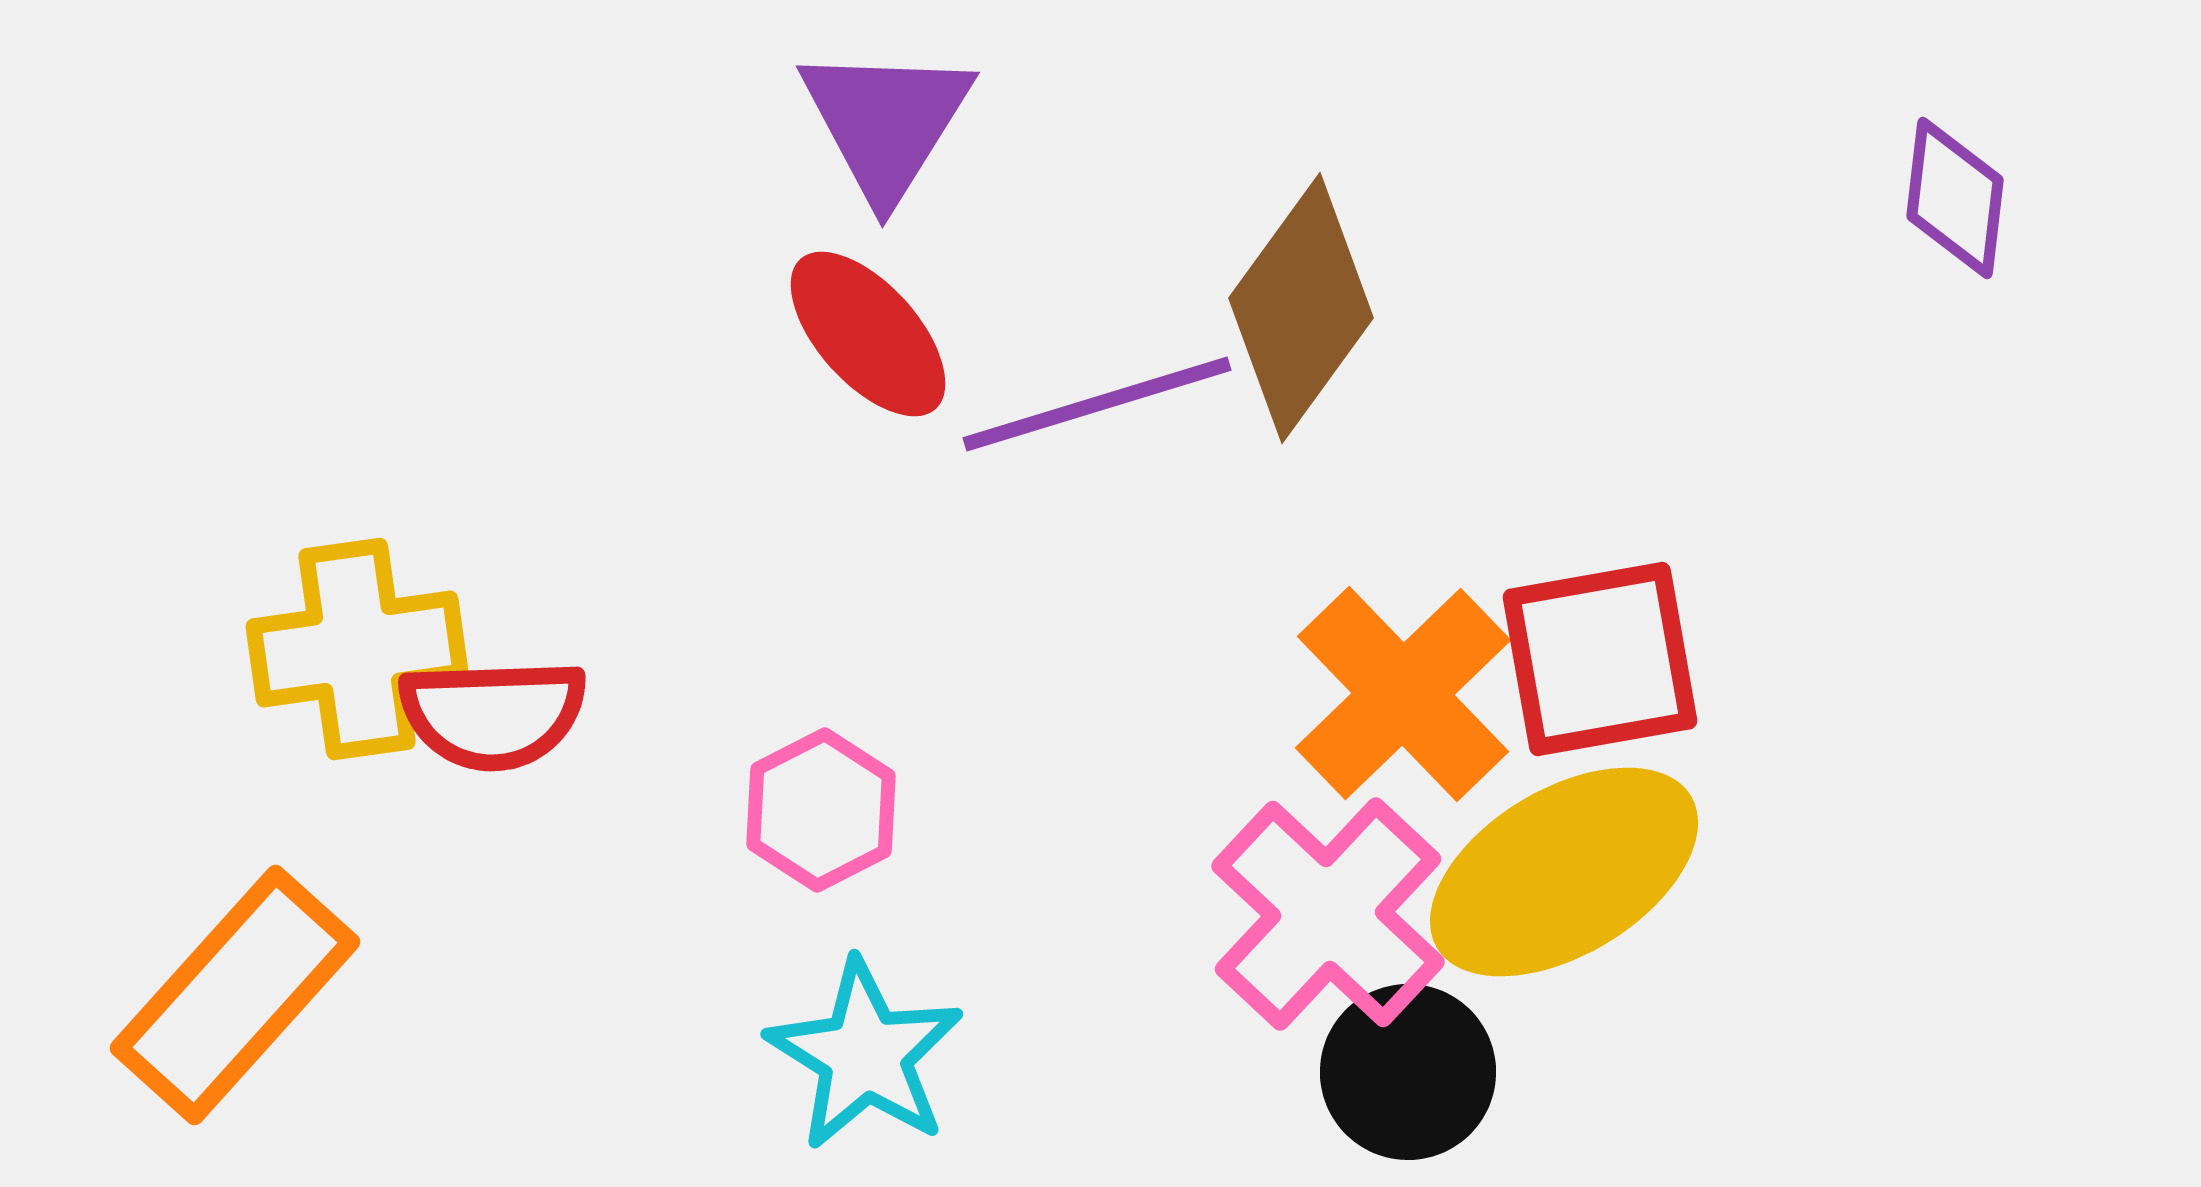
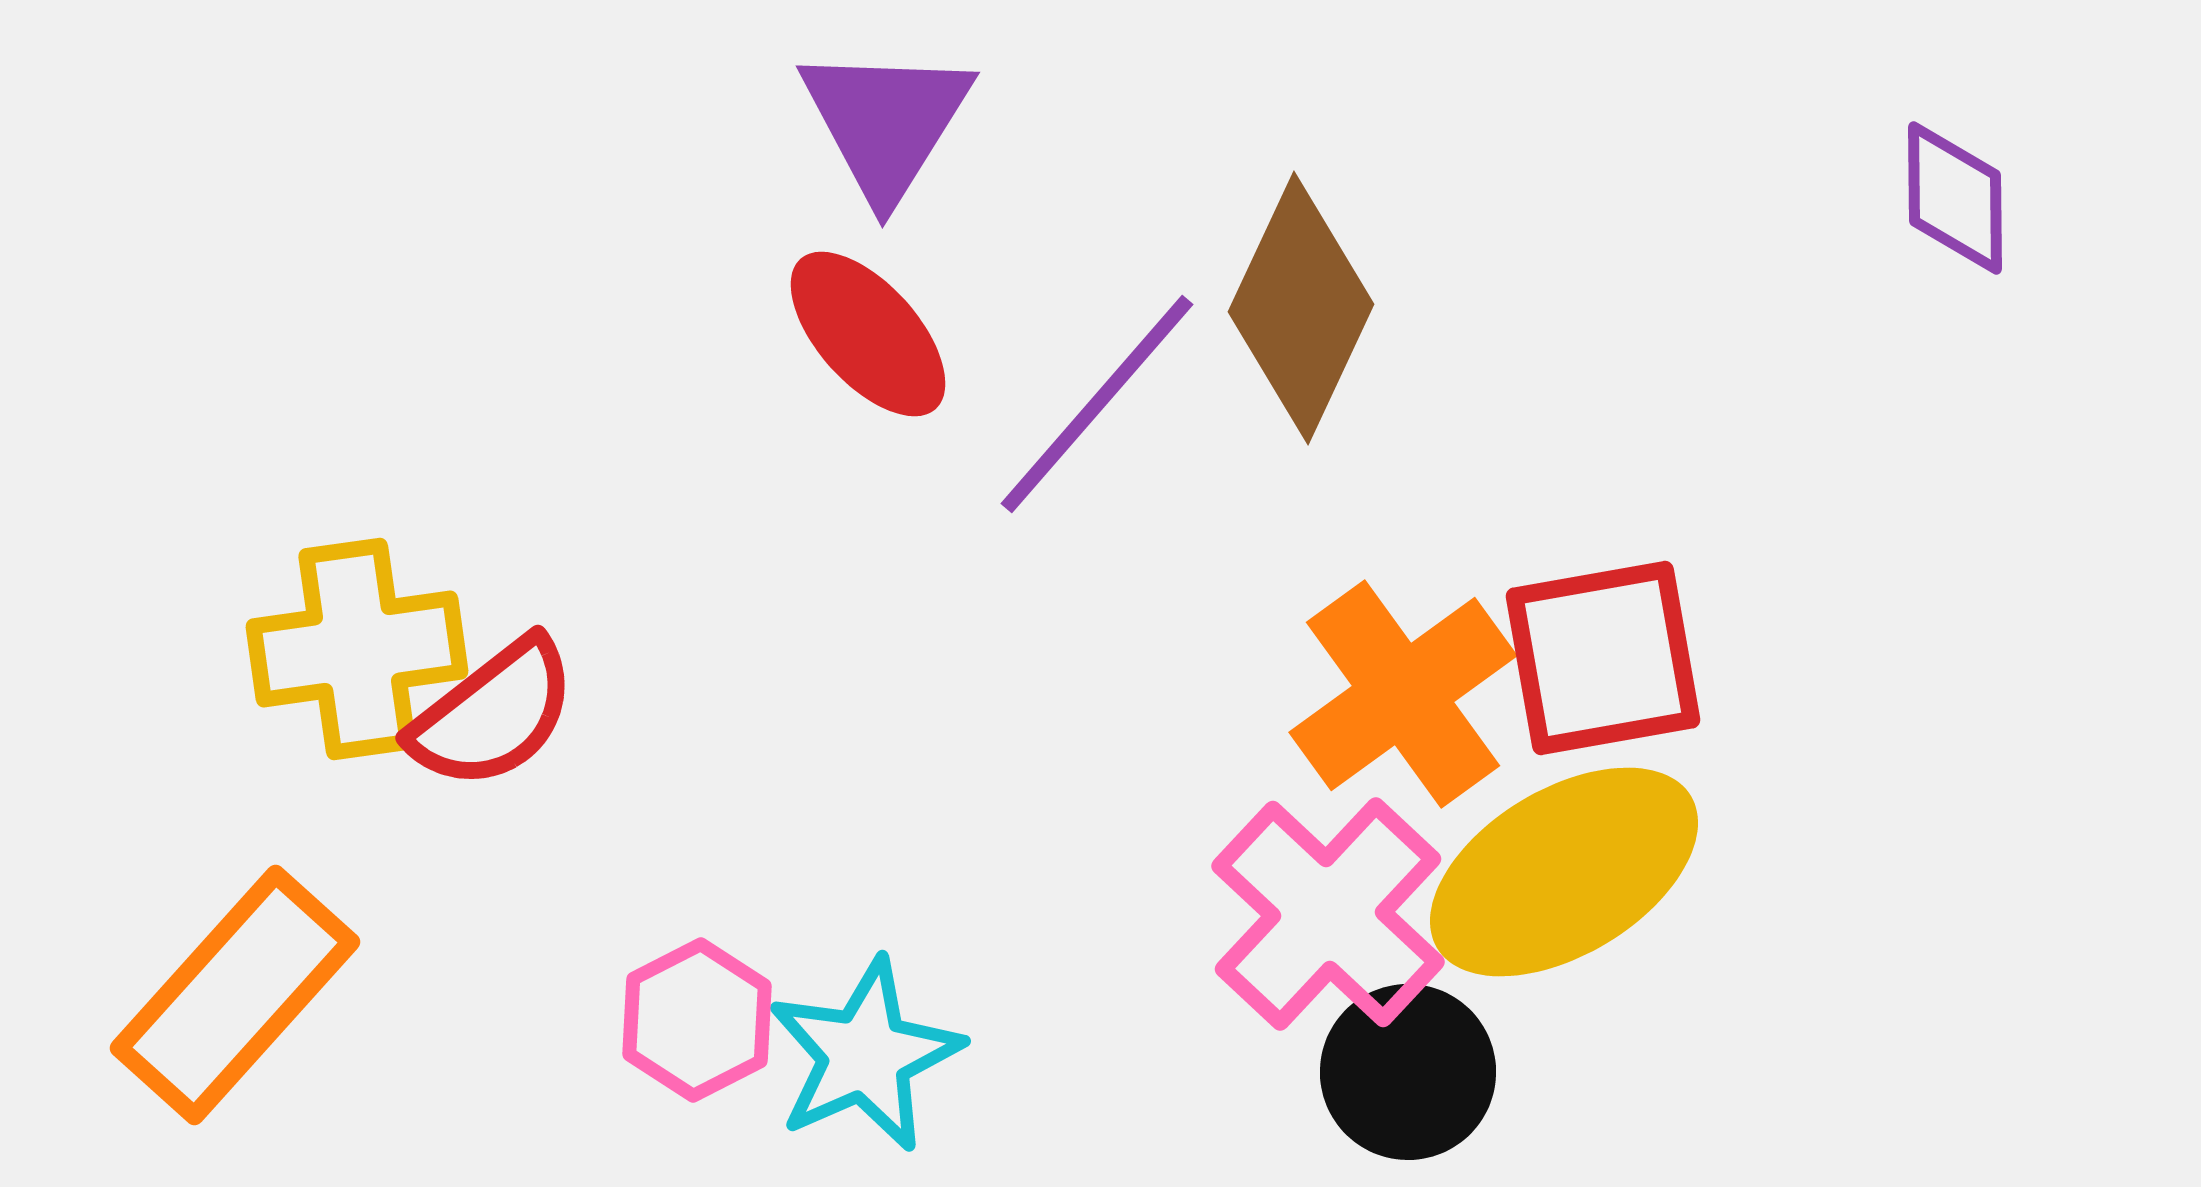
purple diamond: rotated 7 degrees counterclockwise
brown diamond: rotated 11 degrees counterclockwise
purple line: rotated 32 degrees counterclockwise
red square: moved 3 px right, 1 px up
orange cross: rotated 8 degrees clockwise
red semicircle: rotated 36 degrees counterclockwise
pink hexagon: moved 124 px left, 210 px down
cyan star: rotated 16 degrees clockwise
